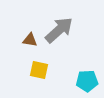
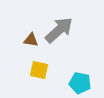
brown triangle: moved 1 px right
cyan pentagon: moved 7 px left, 2 px down; rotated 15 degrees clockwise
